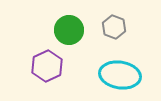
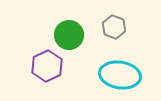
green circle: moved 5 px down
